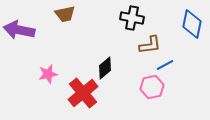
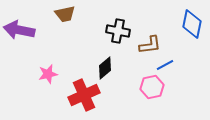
black cross: moved 14 px left, 13 px down
red cross: moved 1 px right, 2 px down; rotated 16 degrees clockwise
